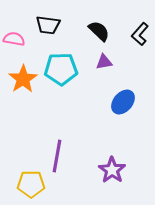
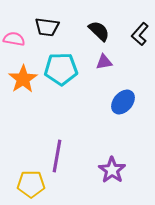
black trapezoid: moved 1 px left, 2 px down
